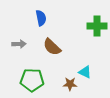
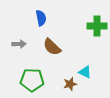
brown star: rotated 16 degrees counterclockwise
